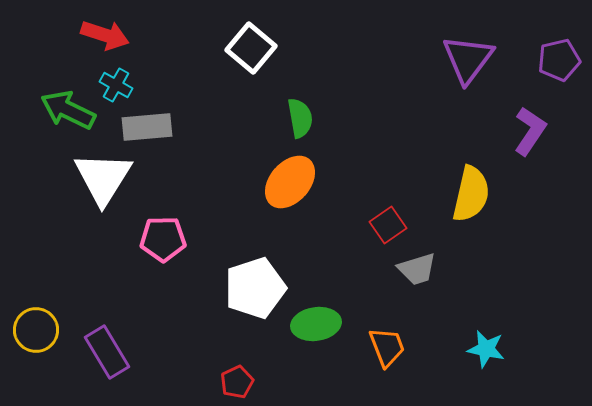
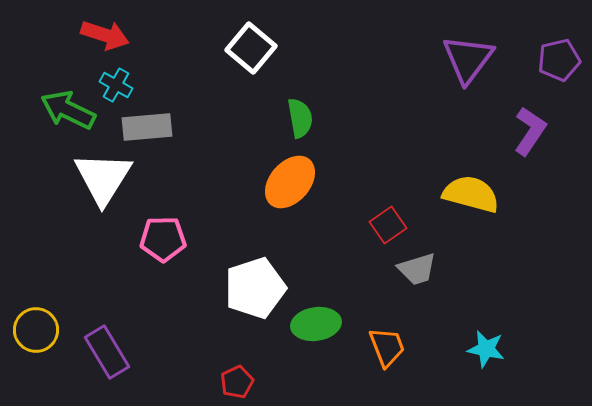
yellow semicircle: rotated 88 degrees counterclockwise
